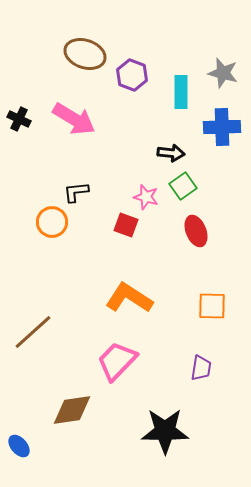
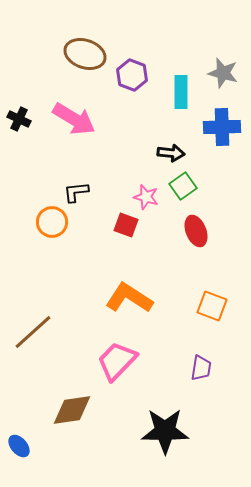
orange square: rotated 20 degrees clockwise
